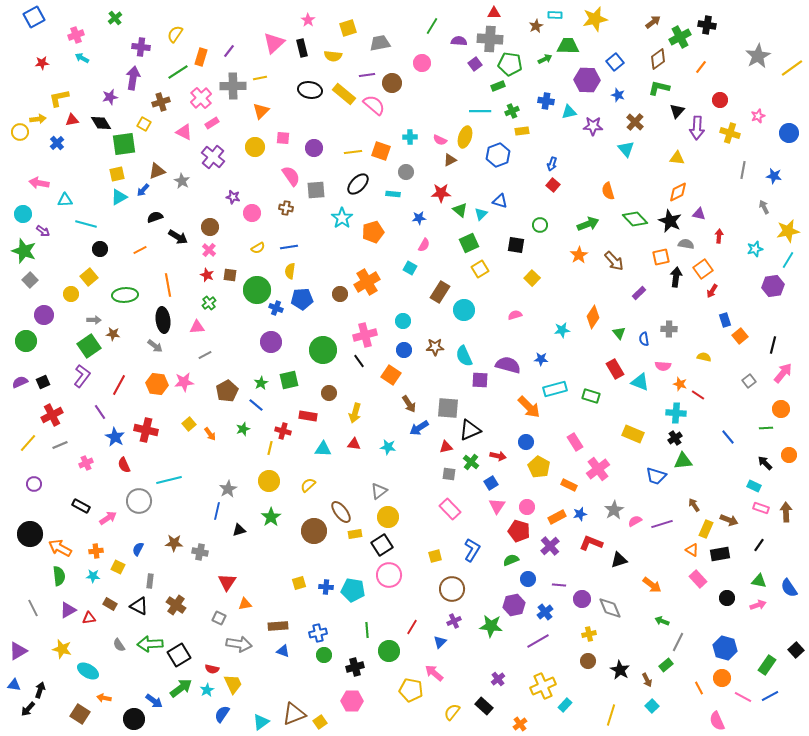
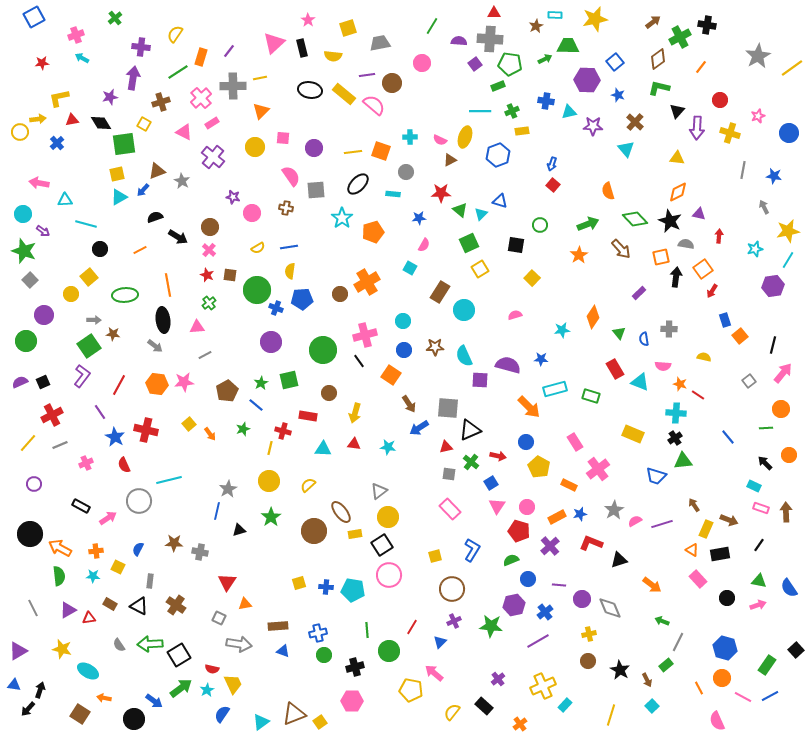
brown arrow at (614, 261): moved 7 px right, 12 px up
